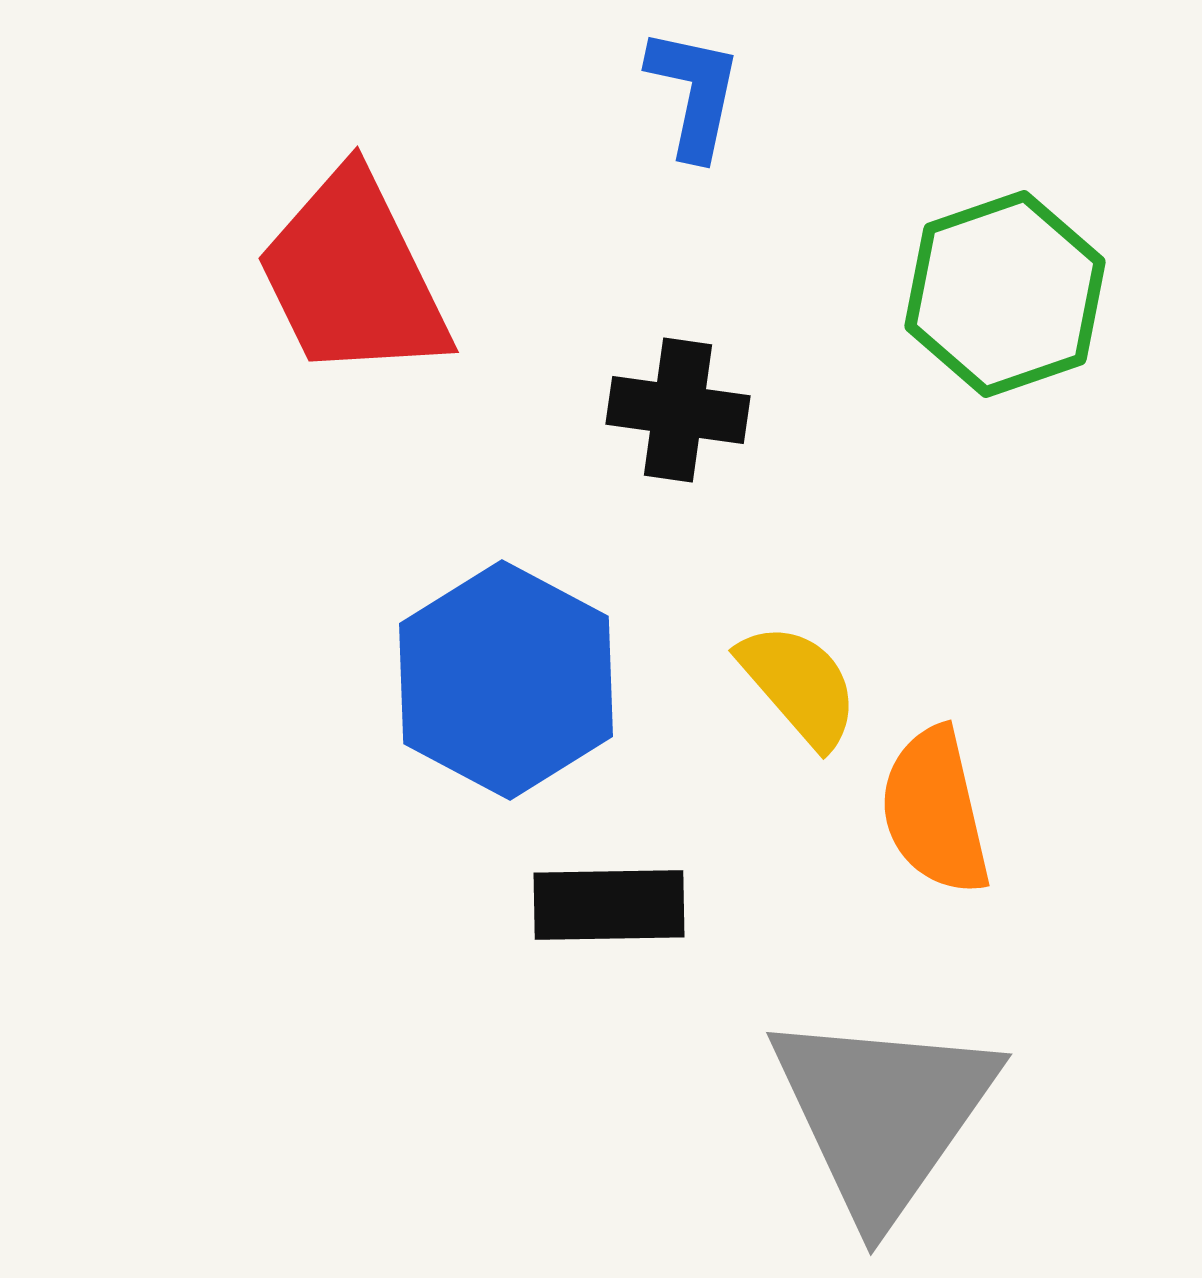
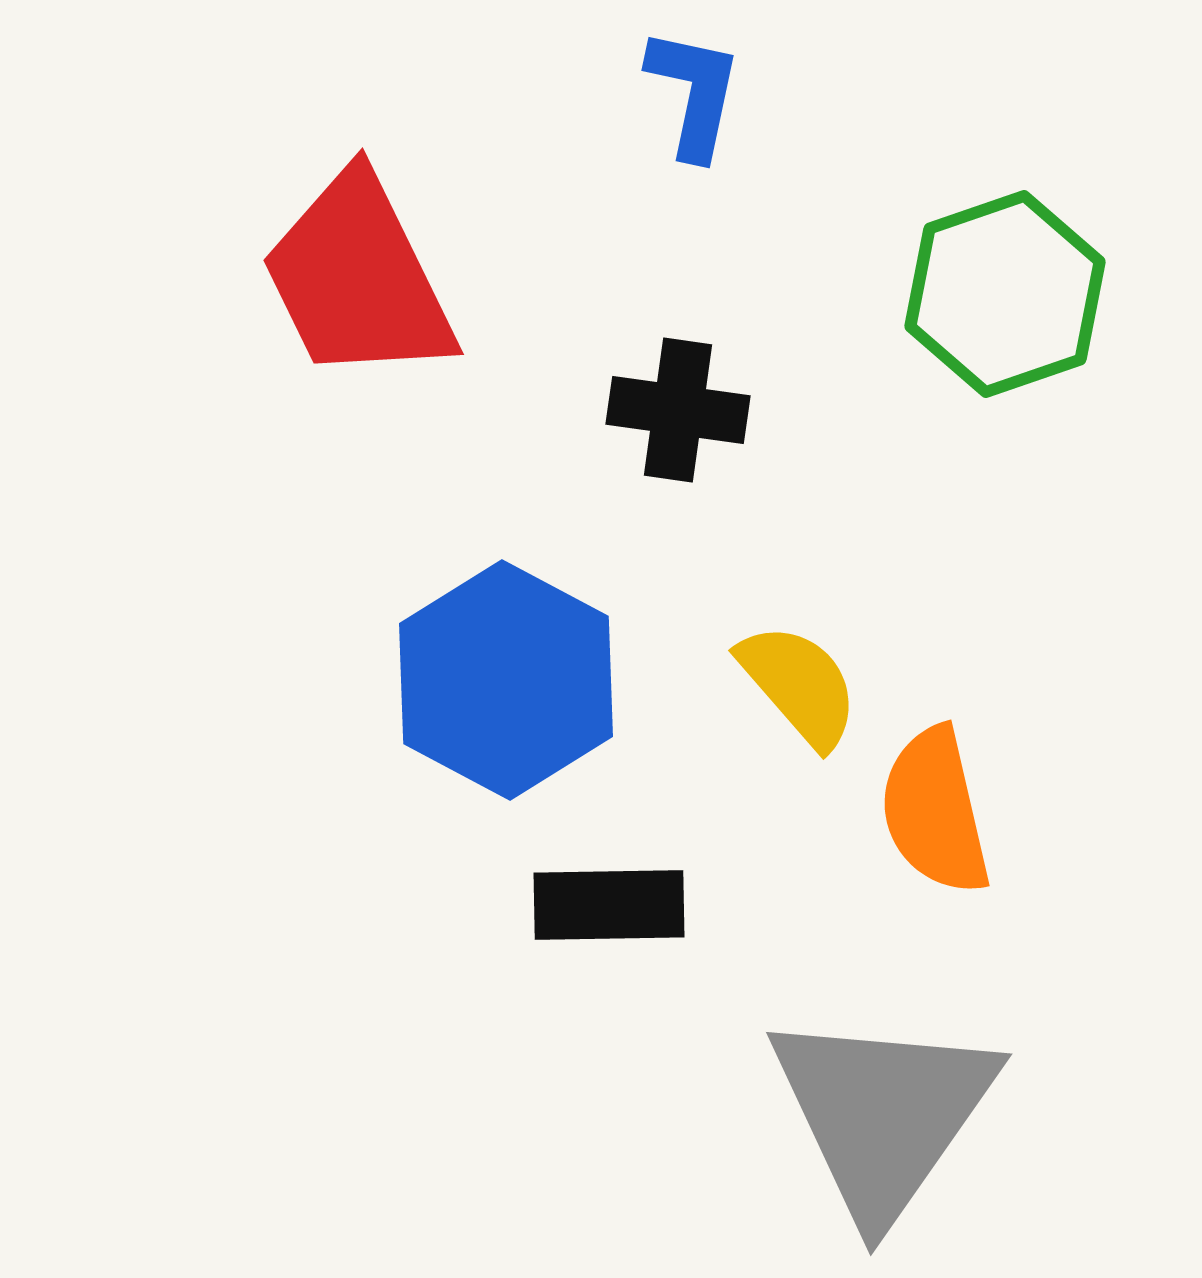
red trapezoid: moved 5 px right, 2 px down
